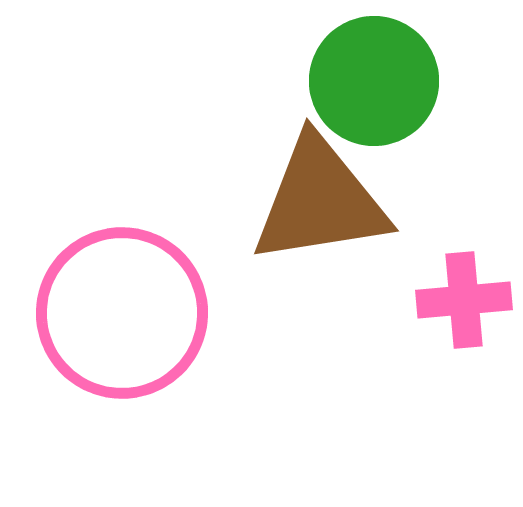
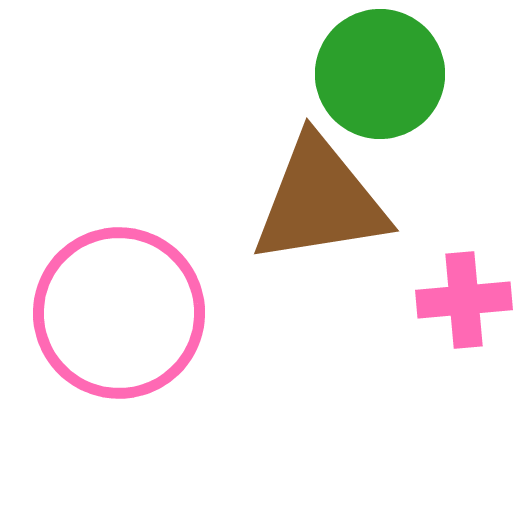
green circle: moved 6 px right, 7 px up
pink circle: moved 3 px left
